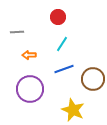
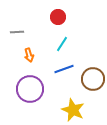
orange arrow: rotated 104 degrees counterclockwise
